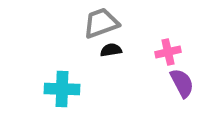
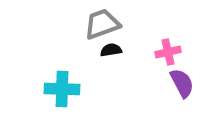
gray trapezoid: moved 1 px right, 1 px down
